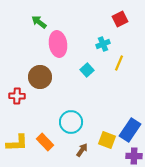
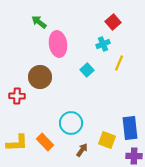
red square: moved 7 px left, 3 px down; rotated 14 degrees counterclockwise
cyan circle: moved 1 px down
blue rectangle: moved 2 px up; rotated 40 degrees counterclockwise
